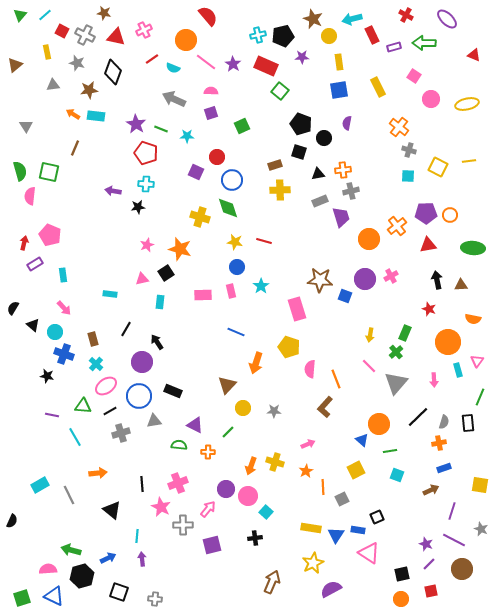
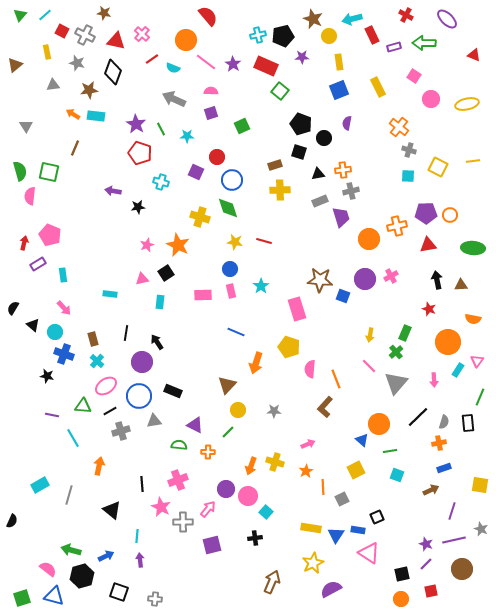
pink cross at (144, 30): moved 2 px left, 4 px down; rotated 21 degrees counterclockwise
red triangle at (116, 37): moved 4 px down
blue square at (339, 90): rotated 12 degrees counterclockwise
green line at (161, 129): rotated 40 degrees clockwise
red pentagon at (146, 153): moved 6 px left
yellow line at (469, 161): moved 4 px right
cyan cross at (146, 184): moved 15 px right, 2 px up; rotated 14 degrees clockwise
orange cross at (397, 226): rotated 24 degrees clockwise
orange star at (180, 249): moved 2 px left, 4 px up; rotated 10 degrees clockwise
purple rectangle at (35, 264): moved 3 px right
blue circle at (237, 267): moved 7 px left, 2 px down
blue square at (345, 296): moved 2 px left
black line at (126, 329): moved 4 px down; rotated 21 degrees counterclockwise
cyan cross at (96, 364): moved 1 px right, 3 px up
cyan rectangle at (458, 370): rotated 48 degrees clockwise
yellow circle at (243, 408): moved 5 px left, 2 px down
gray cross at (121, 433): moved 2 px up
cyan line at (75, 437): moved 2 px left, 1 px down
orange arrow at (98, 473): moved 1 px right, 7 px up; rotated 72 degrees counterclockwise
pink cross at (178, 483): moved 3 px up
gray line at (69, 495): rotated 42 degrees clockwise
gray cross at (183, 525): moved 3 px up
purple line at (454, 540): rotated 40 degrees counterclockwise
blue arrow at (108, 558): moved 2 px left, 2 px up
purple arrow at (142, 559): moved 2 px left, 1 px down
purple line at (429, 564): moved 3 px left
pink semicircle at (48, 569): rotated 42 degrees clockwise
blue triangle at (54, 596): rotated 10 degrees counterclockwise
